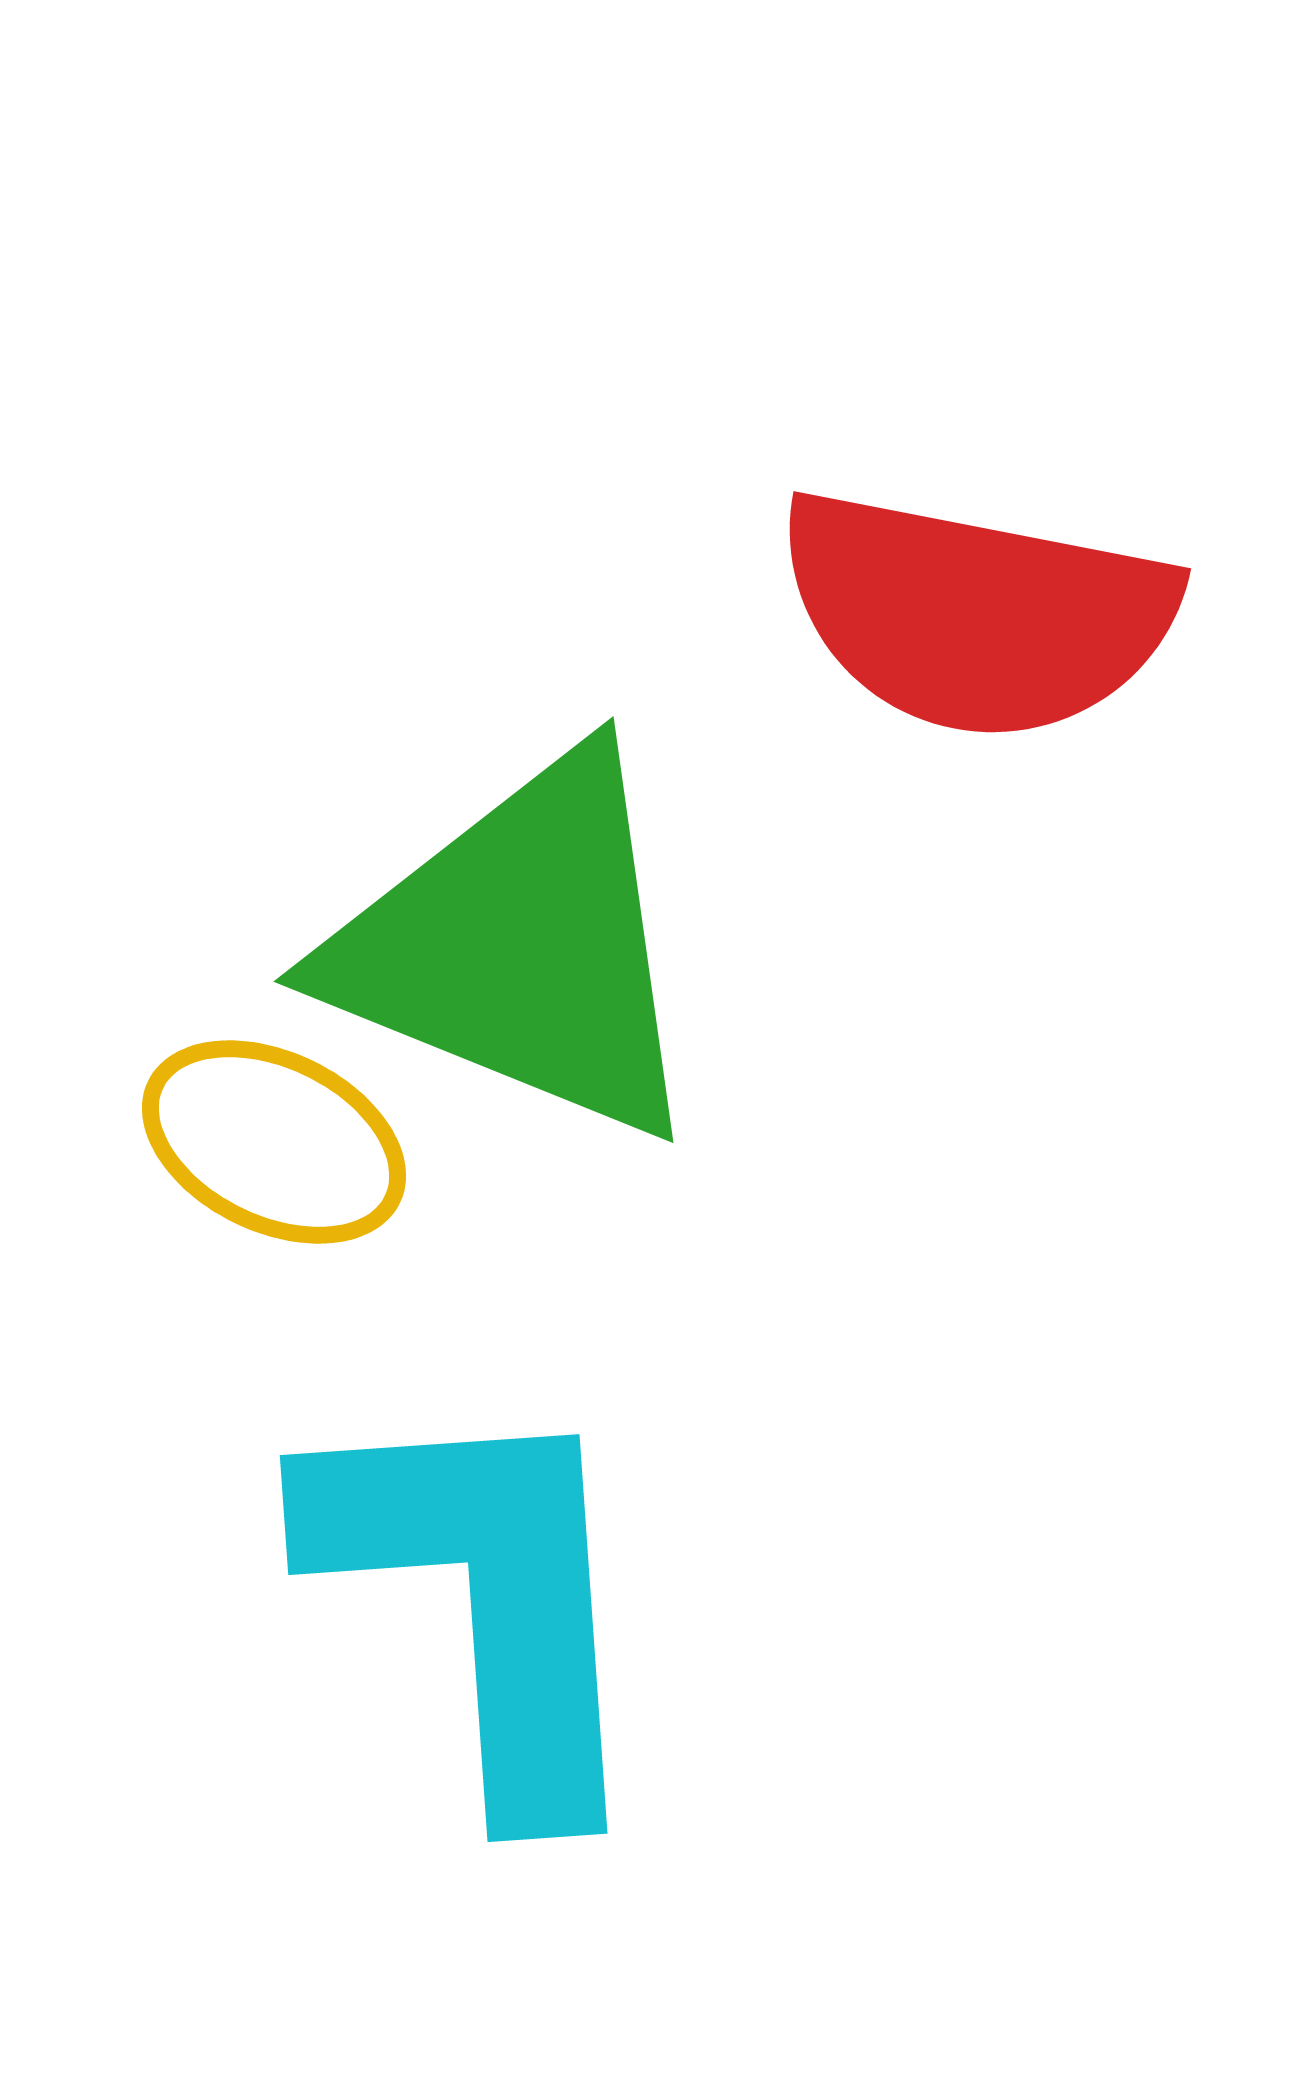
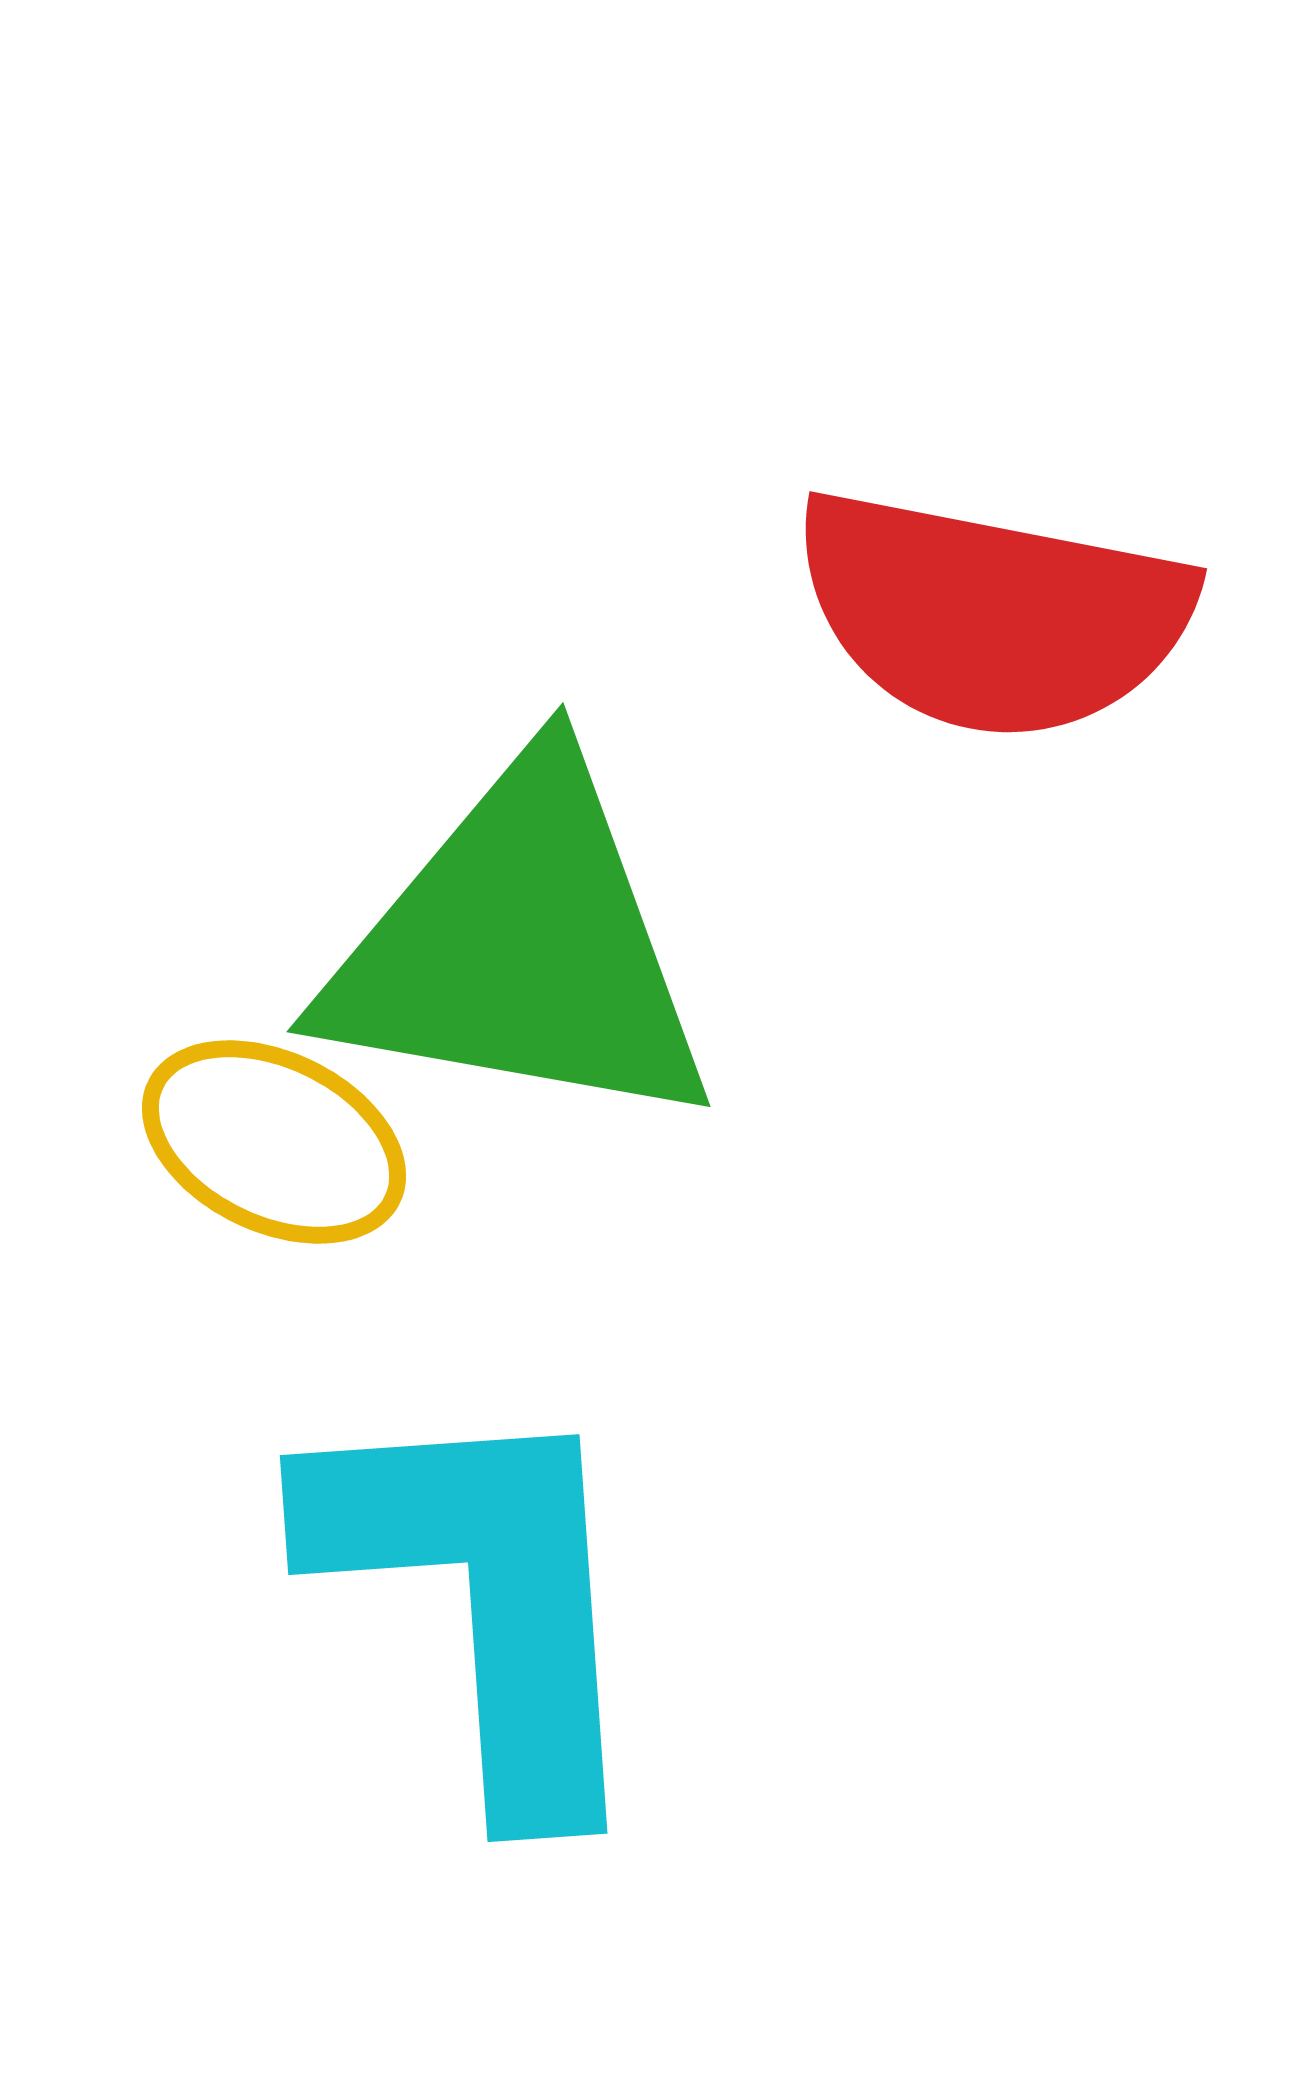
red semicircle: moved 16 px right
green triangle: rotated 12 degrees counterclockwise
